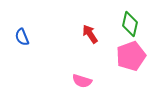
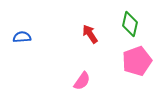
blue semicircle: rotated 108 degrees clockwise
pink pentagon: moved 6 px right, 5 px down
pink semicircle: rotated 72 degrees counterclockwise
